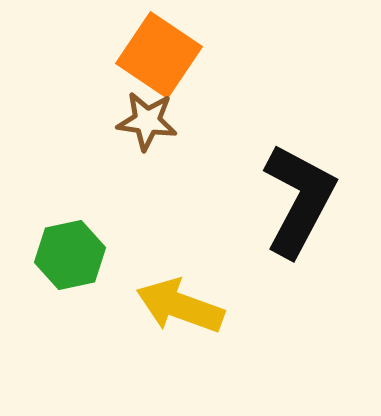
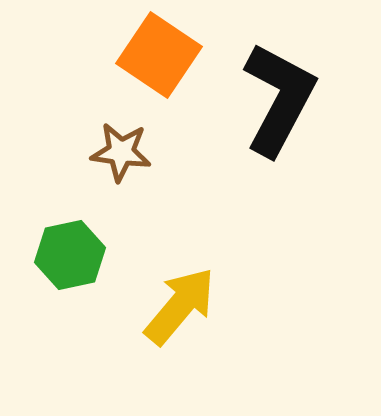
brown star: moved 26 px left, 31 px down
black L-shape: moved 20 px left, 101 px up
yellow arrow: rotated 110 degrees clockwise
